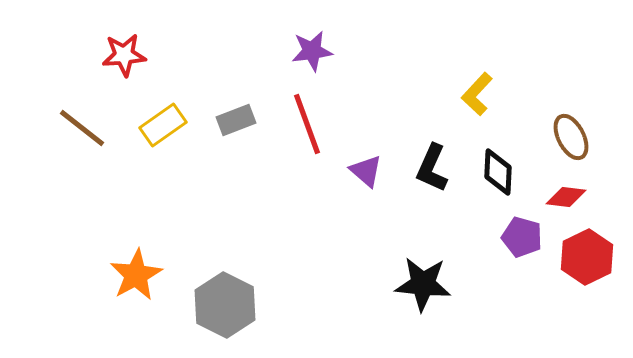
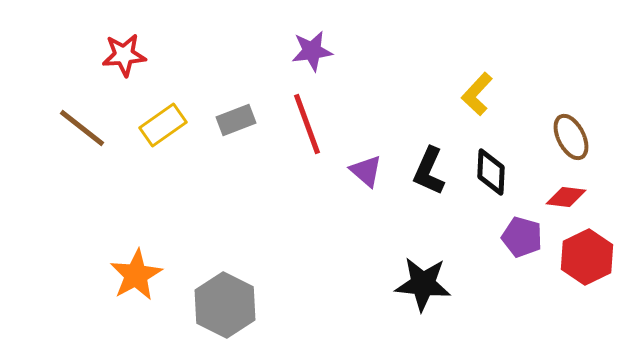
black L-shape: moved 3 px left, 3 px down
black diamond: moved 7 px left
